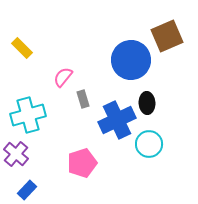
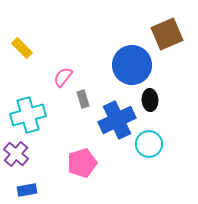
brown square: moved 2 px up
blue circle: moved 1 px right, 5 px down
black ellipse: moved 3 px right, 3 px up
blue rectangle: rotated 36 degrees clockwise
